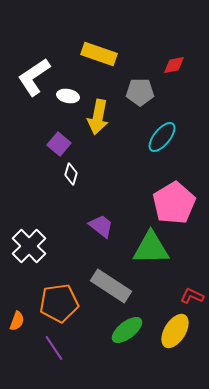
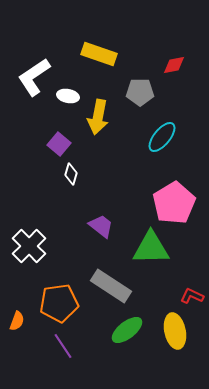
yellow ellipse: rotated 44 degrees counterclockwise
purple line: moved 9 px right, 2 px up
